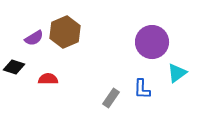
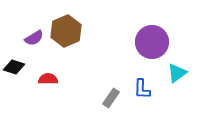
brown hexagon: moved 1 px right, 1 px up
